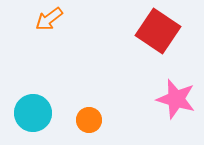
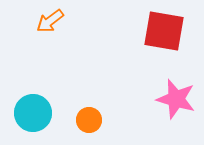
orange arrow: moved 1 px right, 2 px down
red square: moved 6 px right; rotated 24 degrees counterclockwise
